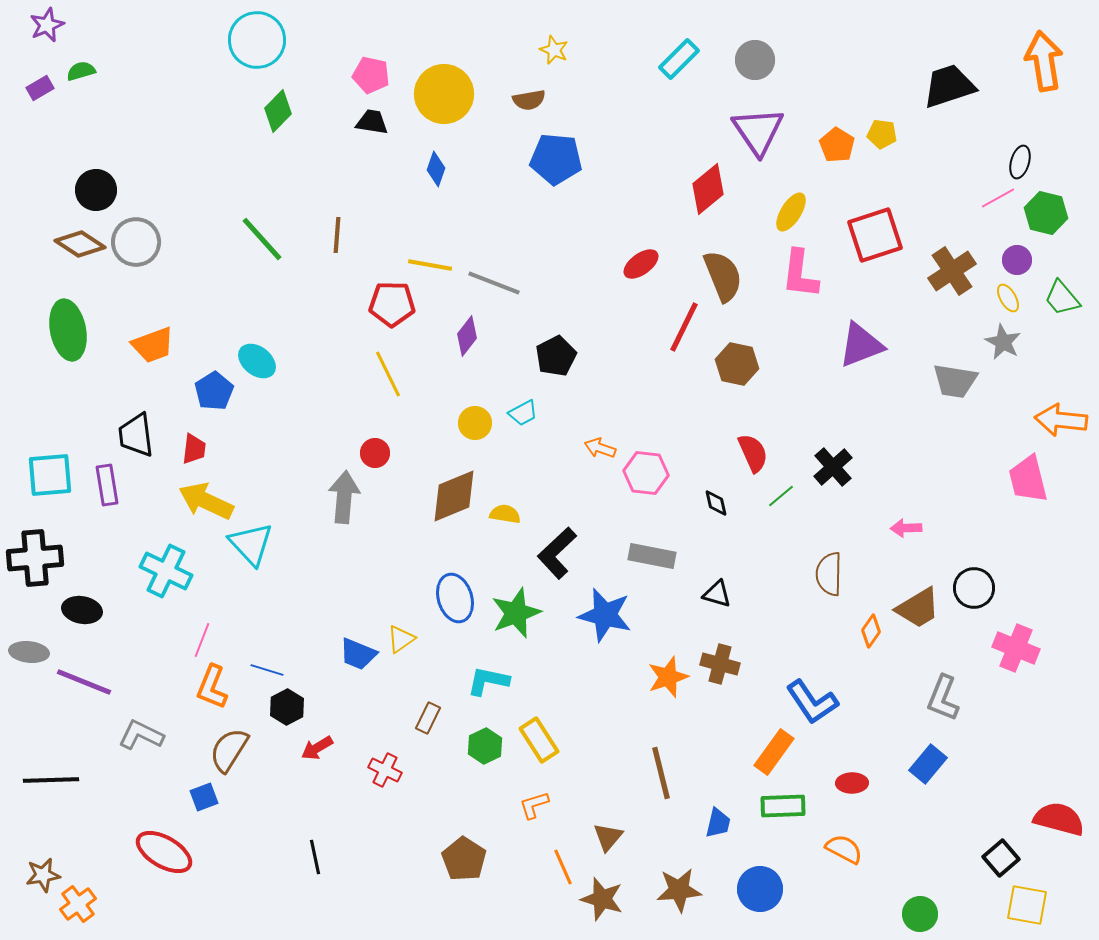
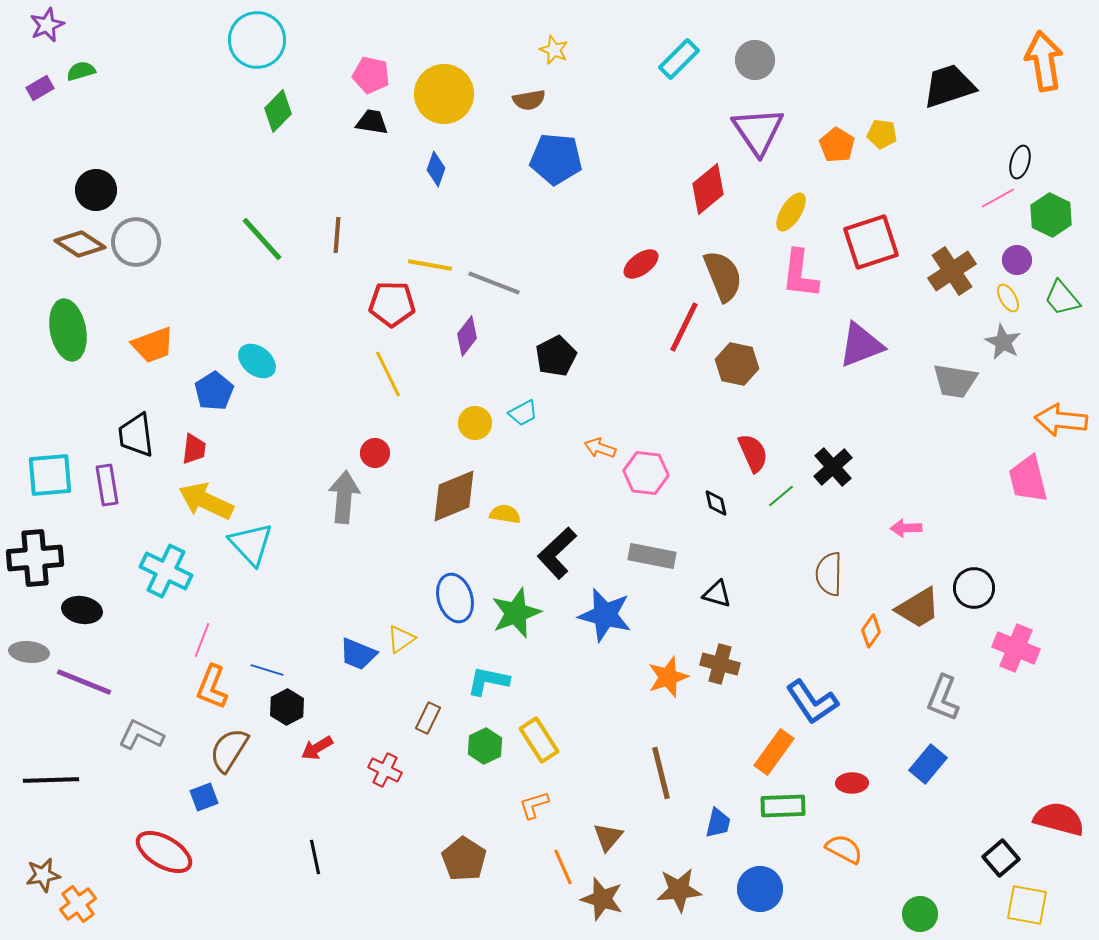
green hexagon at (1046, 213): moved 5 px right, 2 px down; rotated 12 degrees clockwise
red square at (875, 235): moved 4 px left, 7 px down
